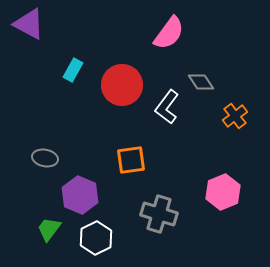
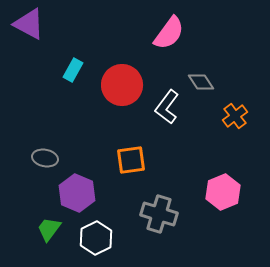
purple hexagon: moved 3 px left, 2 px up
